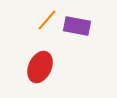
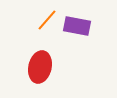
red ellipse: rotated 12 degrees counterclockwise
